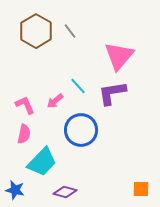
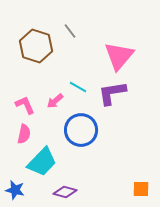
brown hexagon: moved 15 px down; rotated 12 degrees counterclockwise
cyan line: moved 1 px down; rotated 18 degrees counterclockwise
